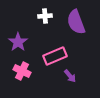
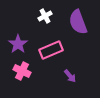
white cross: rotated 24 degrees counterclockwise
purple semicircle: moved 2 px right
purple star: moved 2 px down
pink rectangle: moved 4 px left, 6 px up
